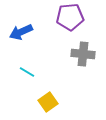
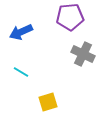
gray cross: rotated 20 degrees clockwise
cyan line: moved 6 px left
yellow square: rotated 18 degrees clockwise
